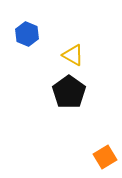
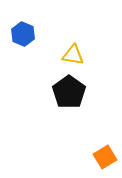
blue hexagon: moved 4 px left
yellow triangle: rotated 20 degrees counterclockwise
